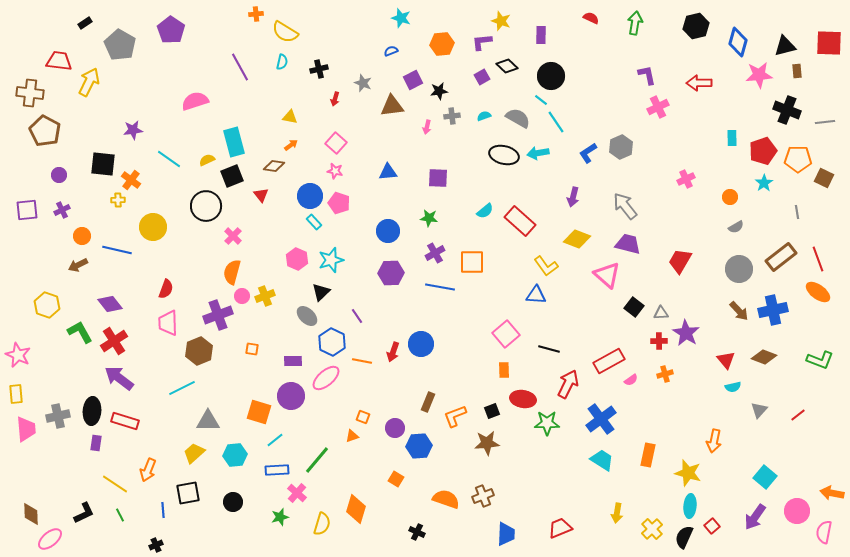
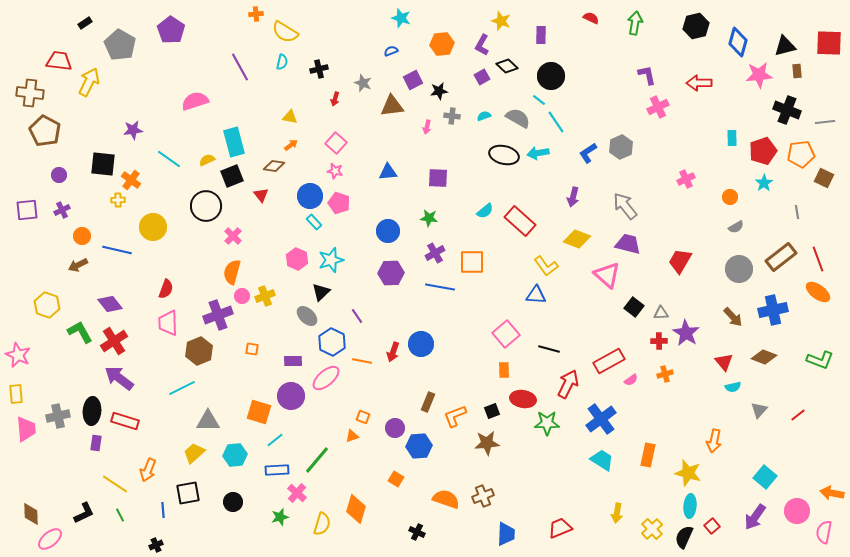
purple L-shape at (482, 42): moved 3 px down; rotated 55 degrees counterclockwise
cyan line at (541, 100): moved 2 px left
gray cross at (452, 116): rotated 14 degrees clockwise
orange pentagon at (798, 159): moved 3 px right, 5 px up; rotated 8 degrees counterclockwise
brown arrow at (739, 311): moved 6 px left, 6 px down
red triangle at (726, 360): moved 2 px left, 2 px down
